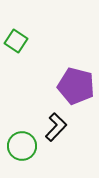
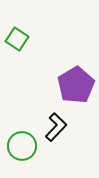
green square: moved 1 px right, 2 px up
purple pentagon: moved 1 px up; rotated 27 degrees clockwise
